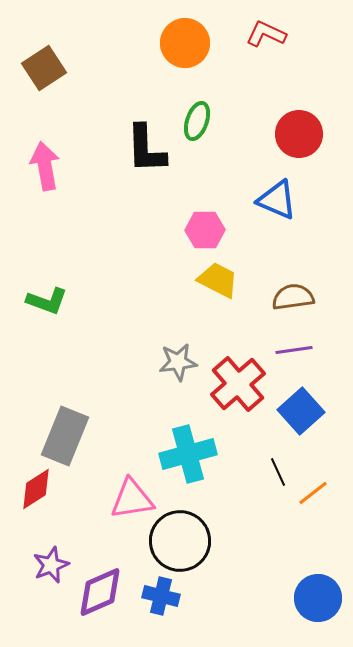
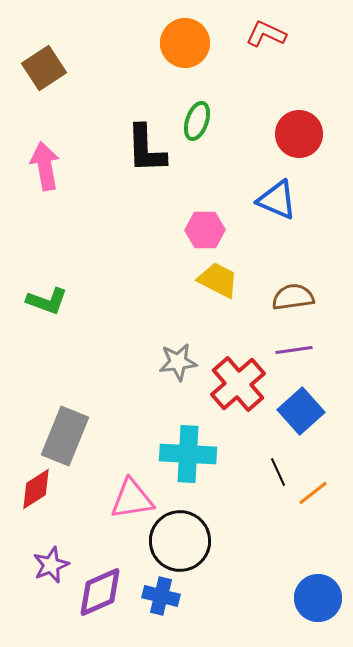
cyan cross: rotated 18 degrees clockwise
